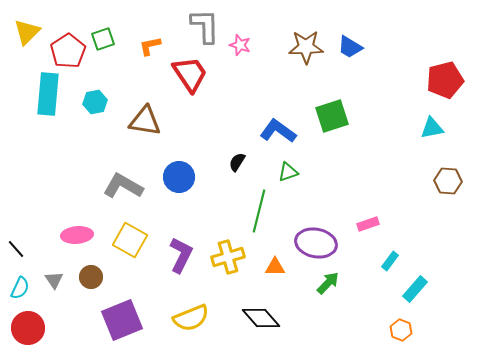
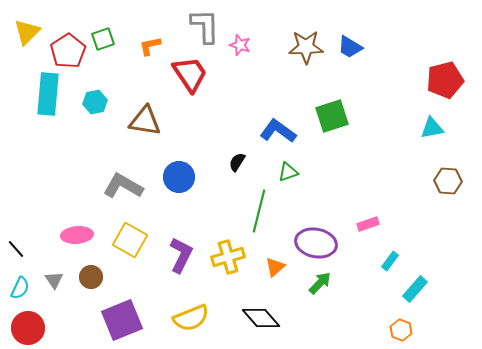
orange triangle at (275, 267): rotated 40 degrees counterclockwise
green arrow at (328, 283): moved 8 px left
